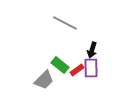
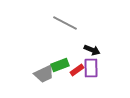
black arrow: rotated 84 degrees counterclockwise
green rectangle: rotated 60 degrees counterclockwise
gray trapezoid: moved 6 px up; rotated 20 degrees clockwise
